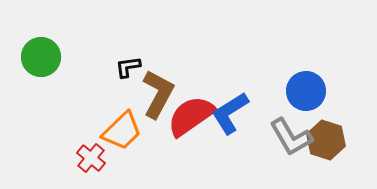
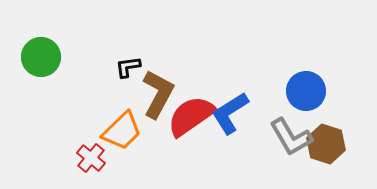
brown hexagon: moved 4 px down
